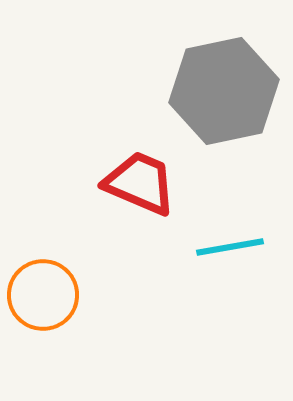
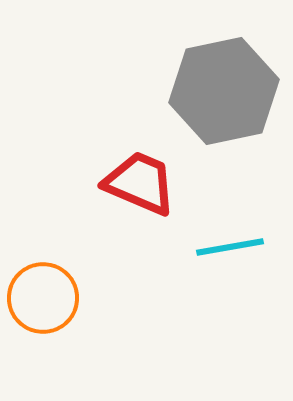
orange circle: moved 3 px down
